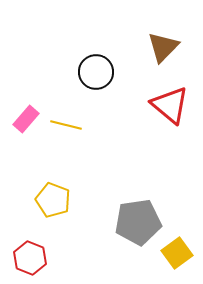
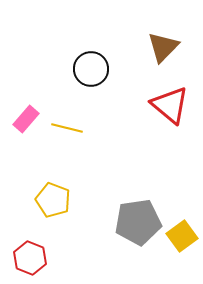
black circle: moved 5 px left, 3 px up
yellow line: moved 1 px right, 3 px down
yellow square: moved 5 px right, 17 px up
